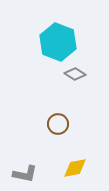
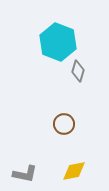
gray diamond: moved 3 px right, 3 px up; rotated 75 degrees clockwise
brown circle: moved 6 px right
yellow diamond: moved 1 px left, 3 px down
